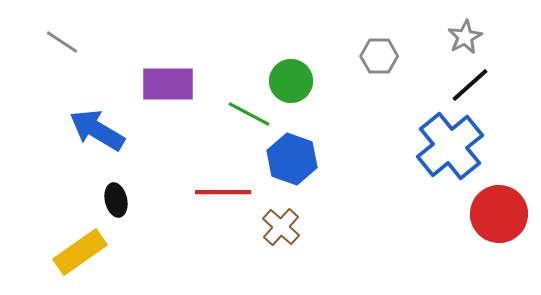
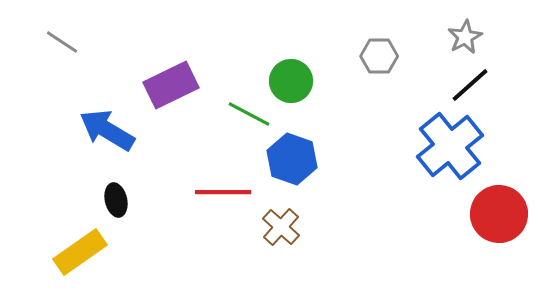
purple rectangle: moved 3 px right, 1 px down; rotated 26 degrees counterclockwise
blue arrow: moved 10 px right
